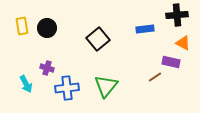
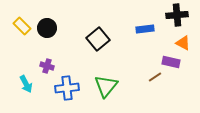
yellow rectangle: rotated 36 degrees counterclockwise
purple cross: moved 2 px up
